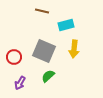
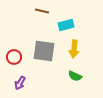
gray square: rotated 15 degrees counterclockwise
green semicircle: moved 27 px right; rotated 112 degrees counterclockwise
